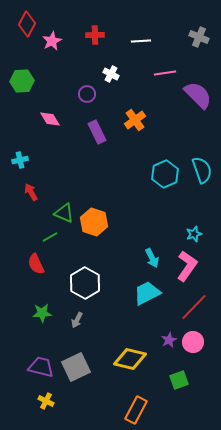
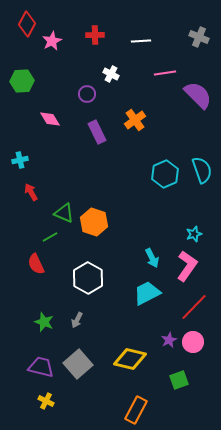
white hexagon: moved 3 px right, 5 px up
green star: moved 2 px right, 9 px down; rotated 24 degrees clockwise
gray square: moved 2 px right, 3 px up; rotated 16 degrees counterclockwise
